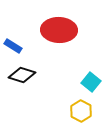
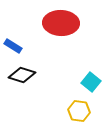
red ellipse: moved 2 px right, 7 px up
yellow hexagon: moved 2 px left; rotated 20 degrees counterclockwise
